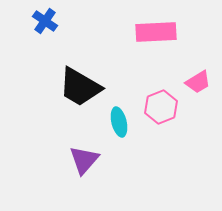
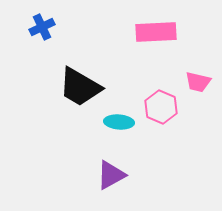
blue cross: moved 3 px left, 6 px down; rotated 30 degrees clockwise
pink trapezoid: rotated 44 degrees clockwise
pink hexagon: rotated 16 degrees counterclockwise
cyan ellipse: rotated 72 degrees counterclockwise
purple triangle: moved 27 px right, 15 px down; rotated 20 degrees clockwise
